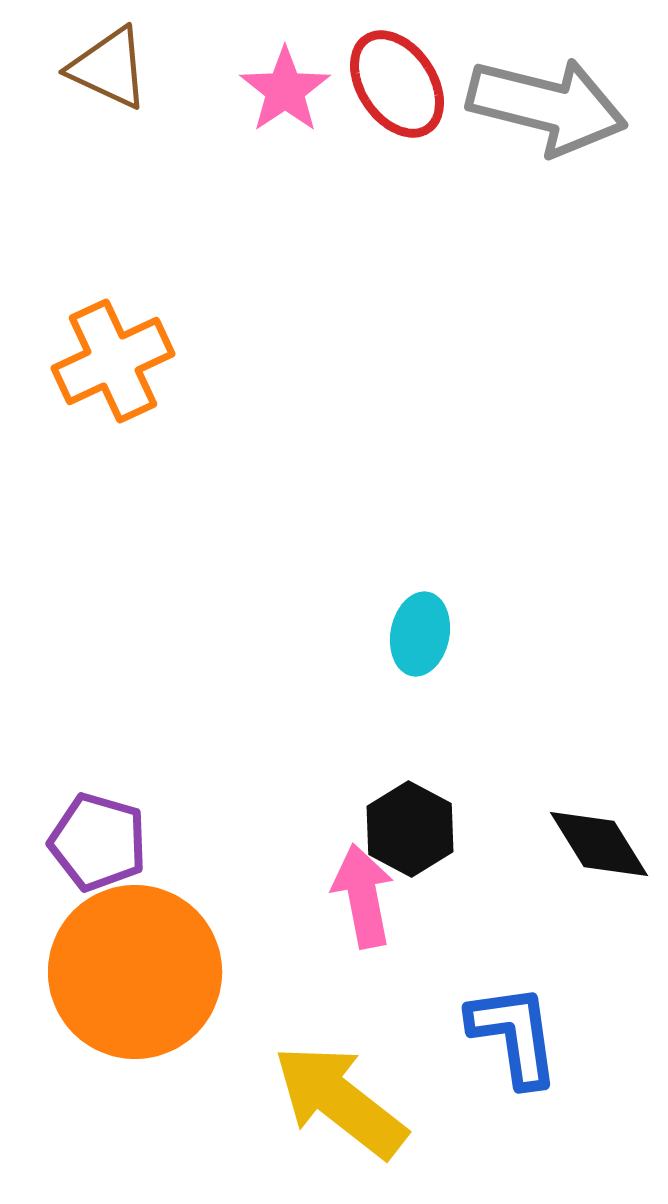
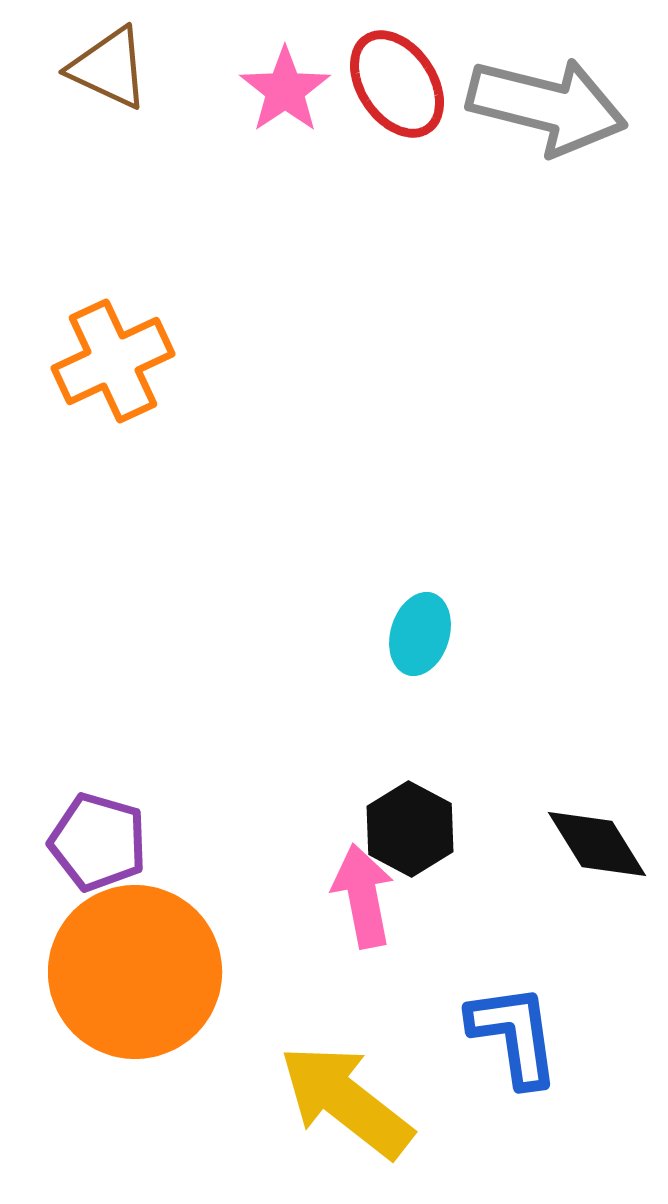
cyan ellipse: rotated 6 degrees clockwise
black diamond: moved 2 px left
yellow arrow: moved 6 px right
